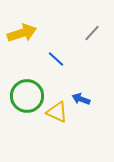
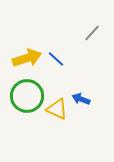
yellow arrow: moved 5 px right, 25 px down
yellow triangle: moved 3 px up
